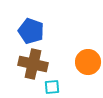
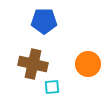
blue pentagon: moved 13 px right, 10 px up; rotated 20 degrees counterclockwise
orange circle: moved 2 px down
